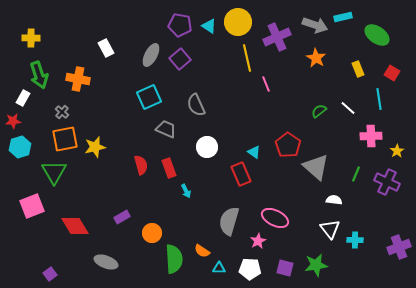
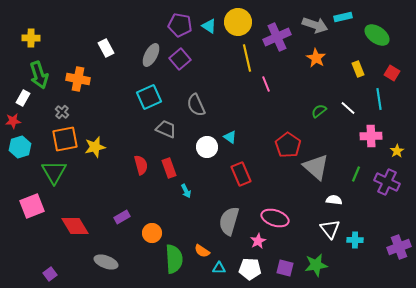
cyan triangle at (254, 152): moved 24 px left, 15 px up
pink ellipse at (275, 218): rotated 8 degrees counterclockwise
